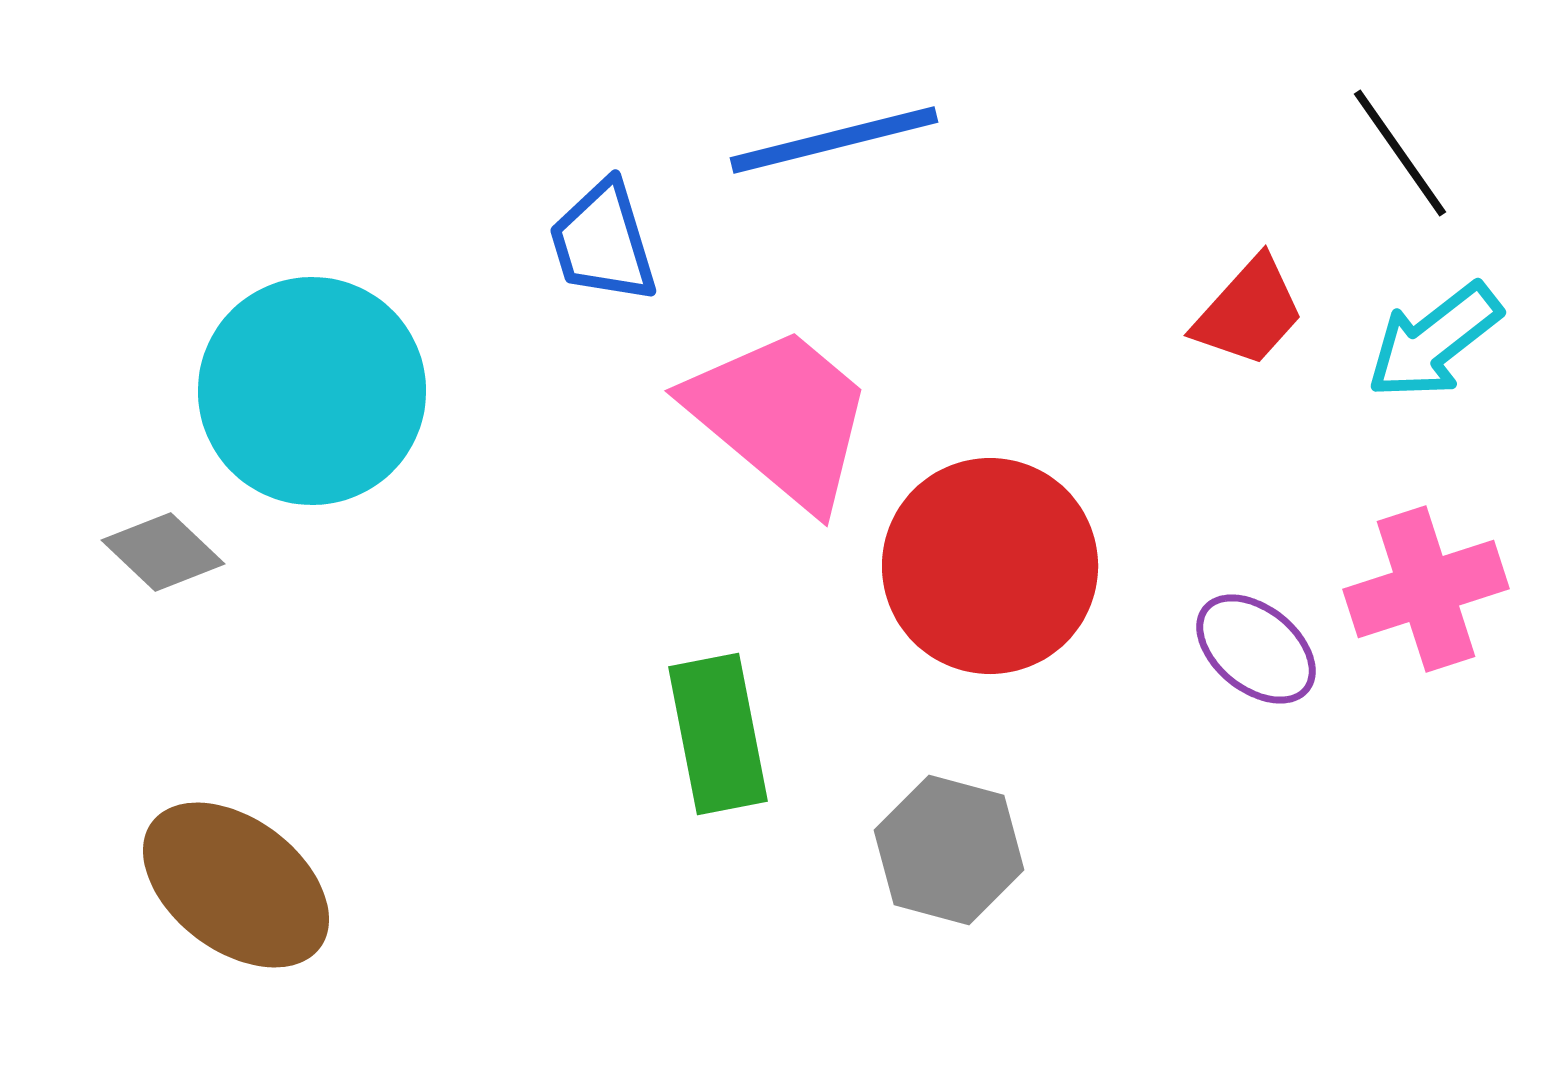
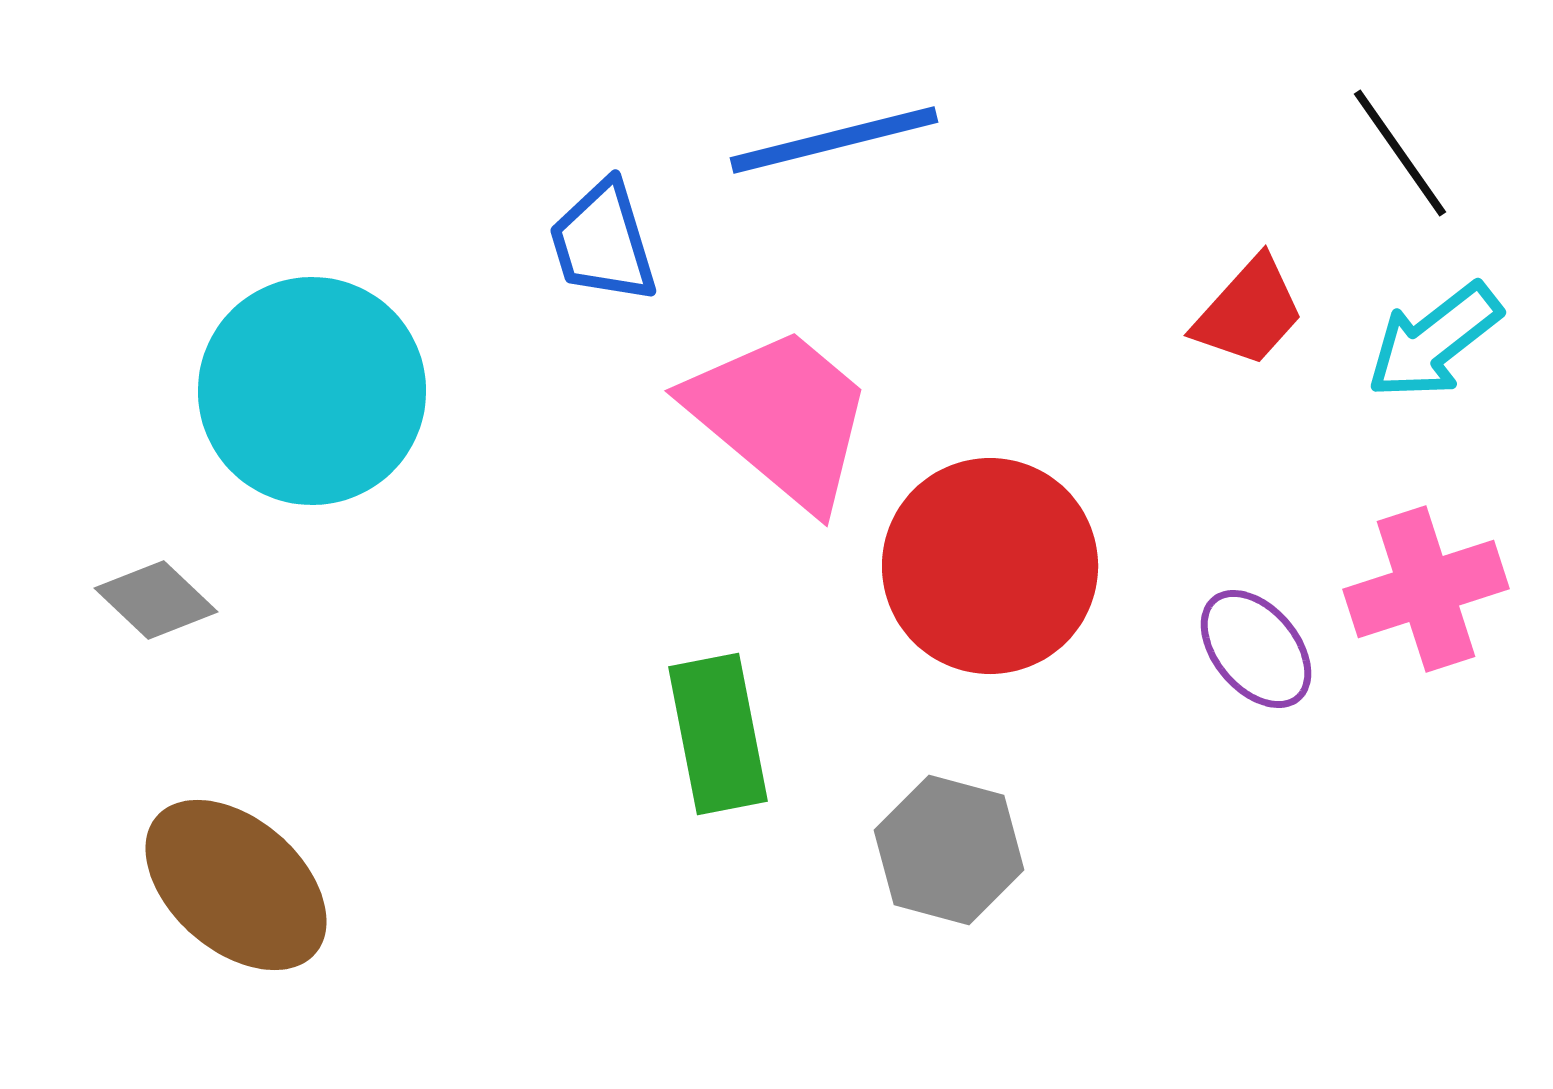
gray diamond: moved 7 px left, 48 px down
purple ellipse: rotated 11 degrees clockwise
brown ellipse: rotated 4 degrees clockwise
